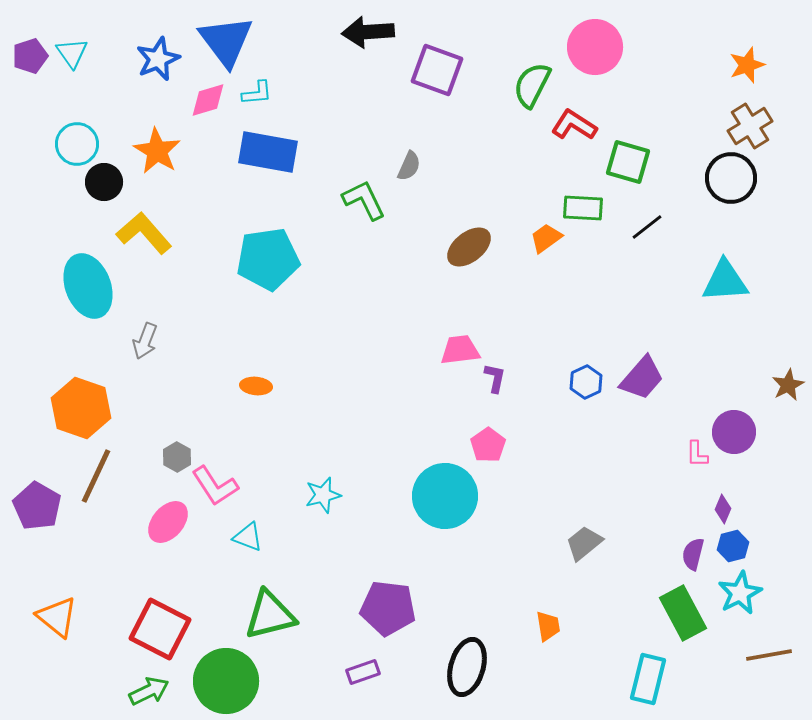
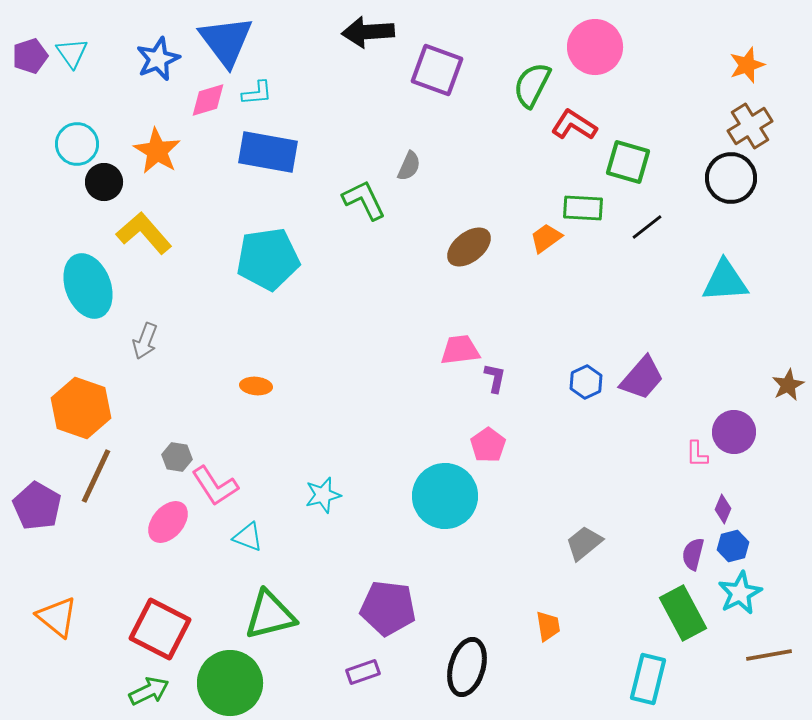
gray hexagon at (177, 457): rotated 20 degrees counterclockwise
green circle at (226, 681): moved 4 px right, 2 px down
